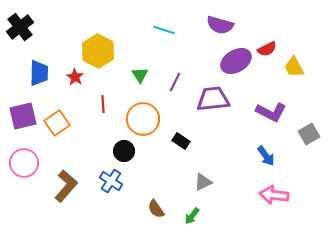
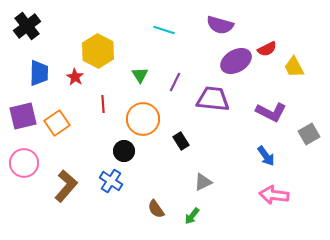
black cross: moved 7 px right, 1 px up
purple trapezoid: rotated 12 degrees clockwise
black rectangle: rotated 24 degrees clockwise
